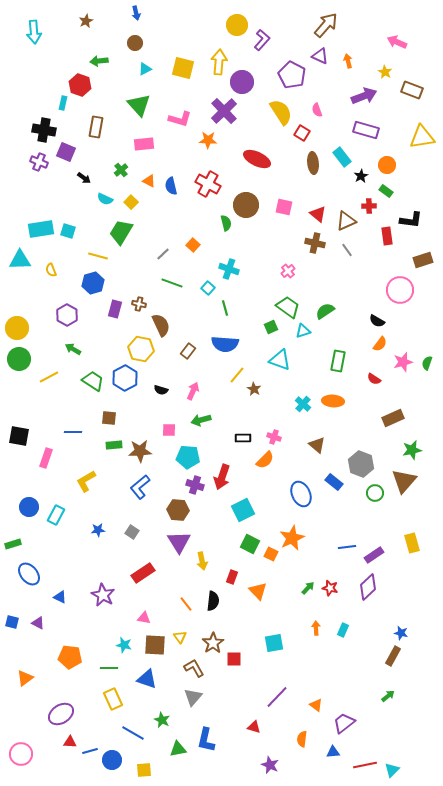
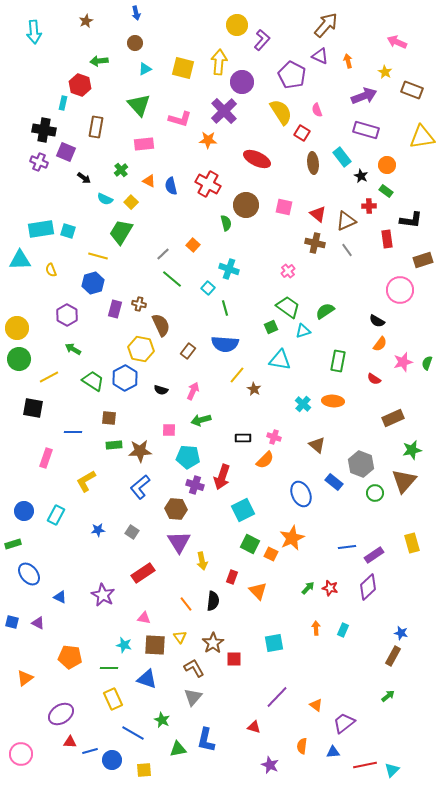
black star at (361, 176): rotated 16 degrees counterclockwise
red rectangle at (387, 236): moved 3 px down
green line at (172, 283): moved 4 px up; rotated 20 degrees clockwise
cyan triangle at (280, 360): rotated 10 degrees counterclockwise
black square at (19, 436): moved 14 px right, 28 px up
blue circle at (29, 507): moved 5 px left, 4 px down
brown hexagon at (178, 510): moved 2 px left, 1 px up
orange semicircle at (302, 739): moved 7 px down
